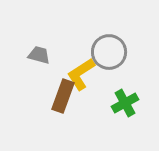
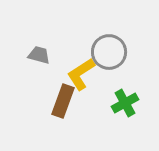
brown rectangle: moved 5 px down
